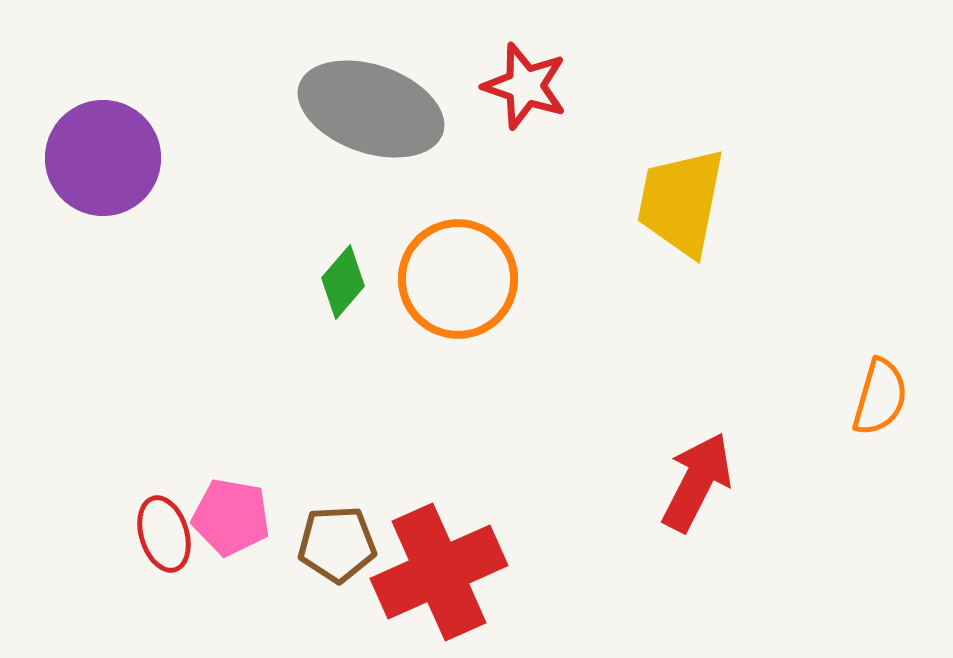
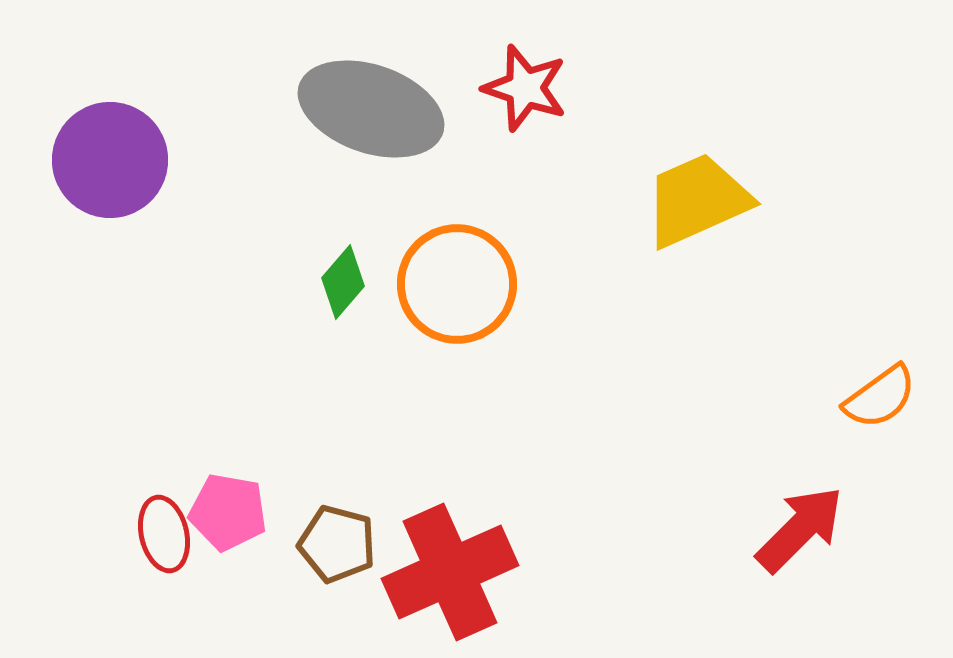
red star: moved 2 px down
purple circle: moved 7 px right, 2 px down
yellow trapezoid: moved 16 px right, 2 px up; rotated 55 degrees clockwise
orange circle: moved 1 px left, 5 px down
orange semicircle: rotated 38 degrees clockwise
red arrow: moved 103 px right, 47 px down; rotated 18 degrees clockwise
pink pentagon: moved 3 px left, 5 px up
red ellipse: rotated 4 degrees clockwise
brown pentagon: rotated 18 degrees clockwise
red cross: moved 11 px right
